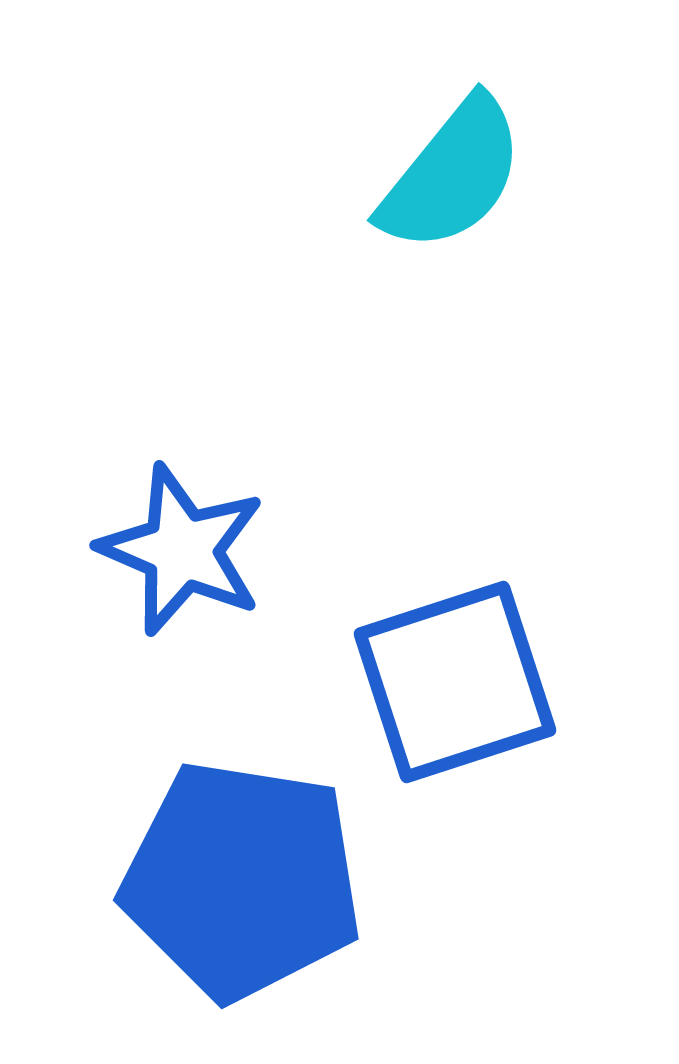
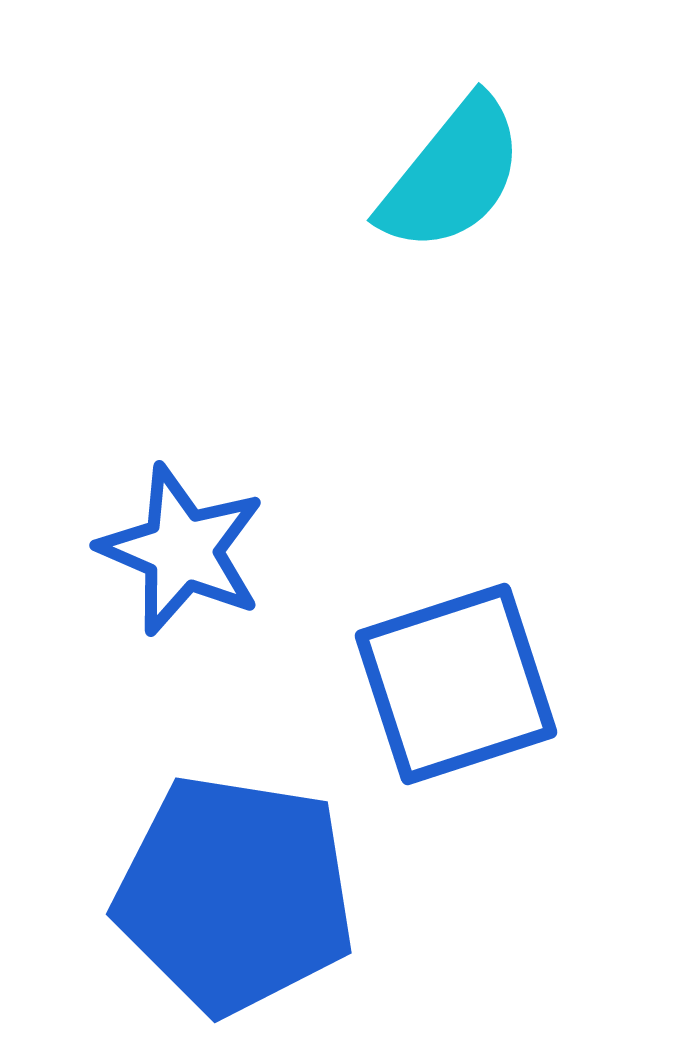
blue square: moved 1 px right, 2 px down
blue pentagon: moved 7 px left, 14 px down
